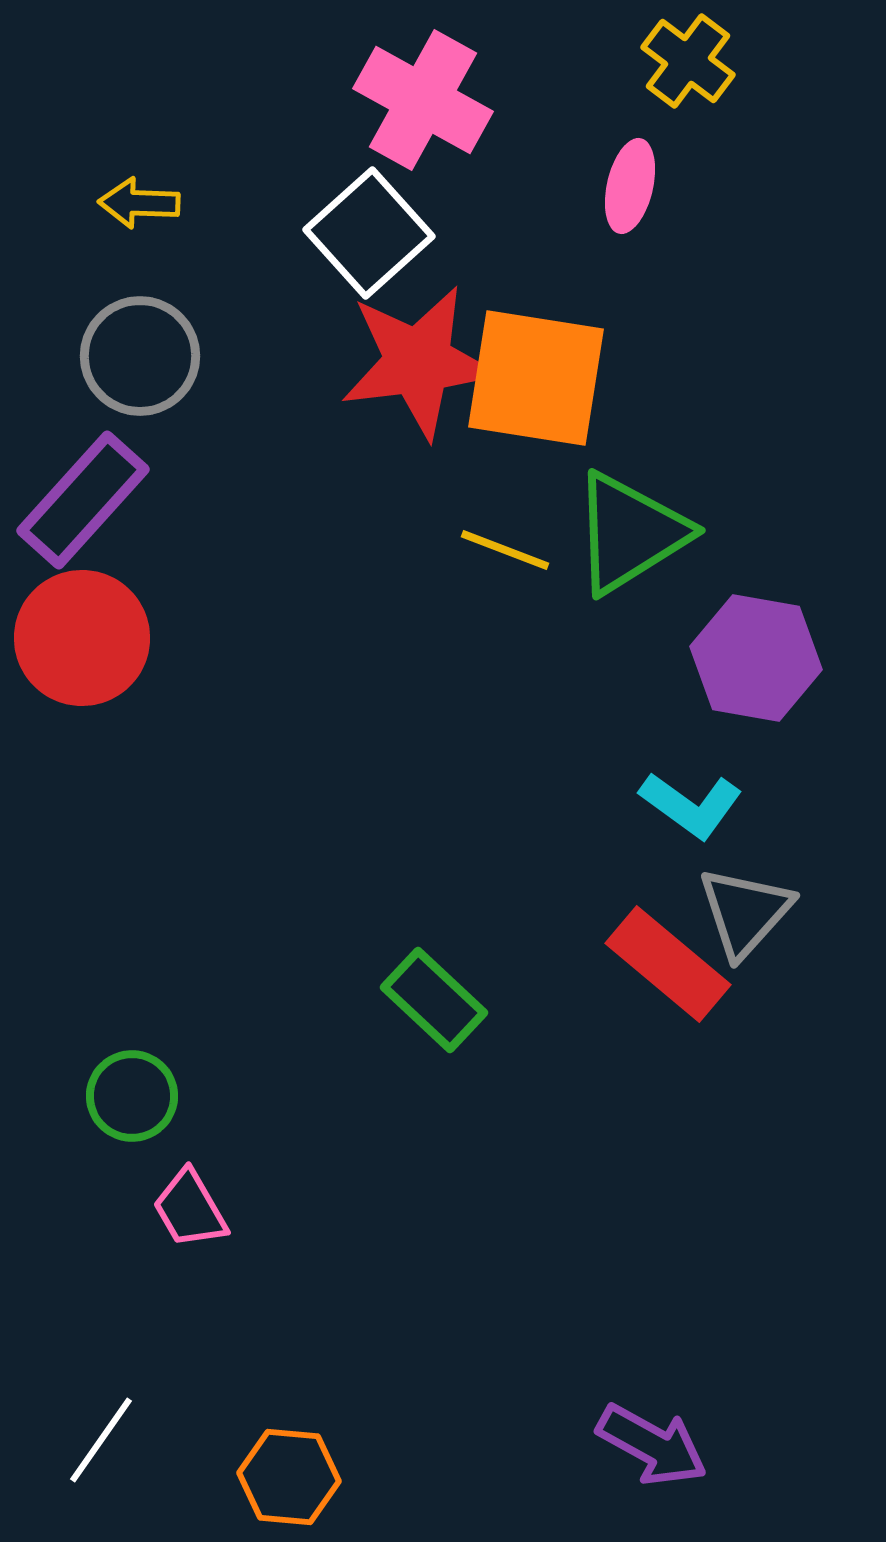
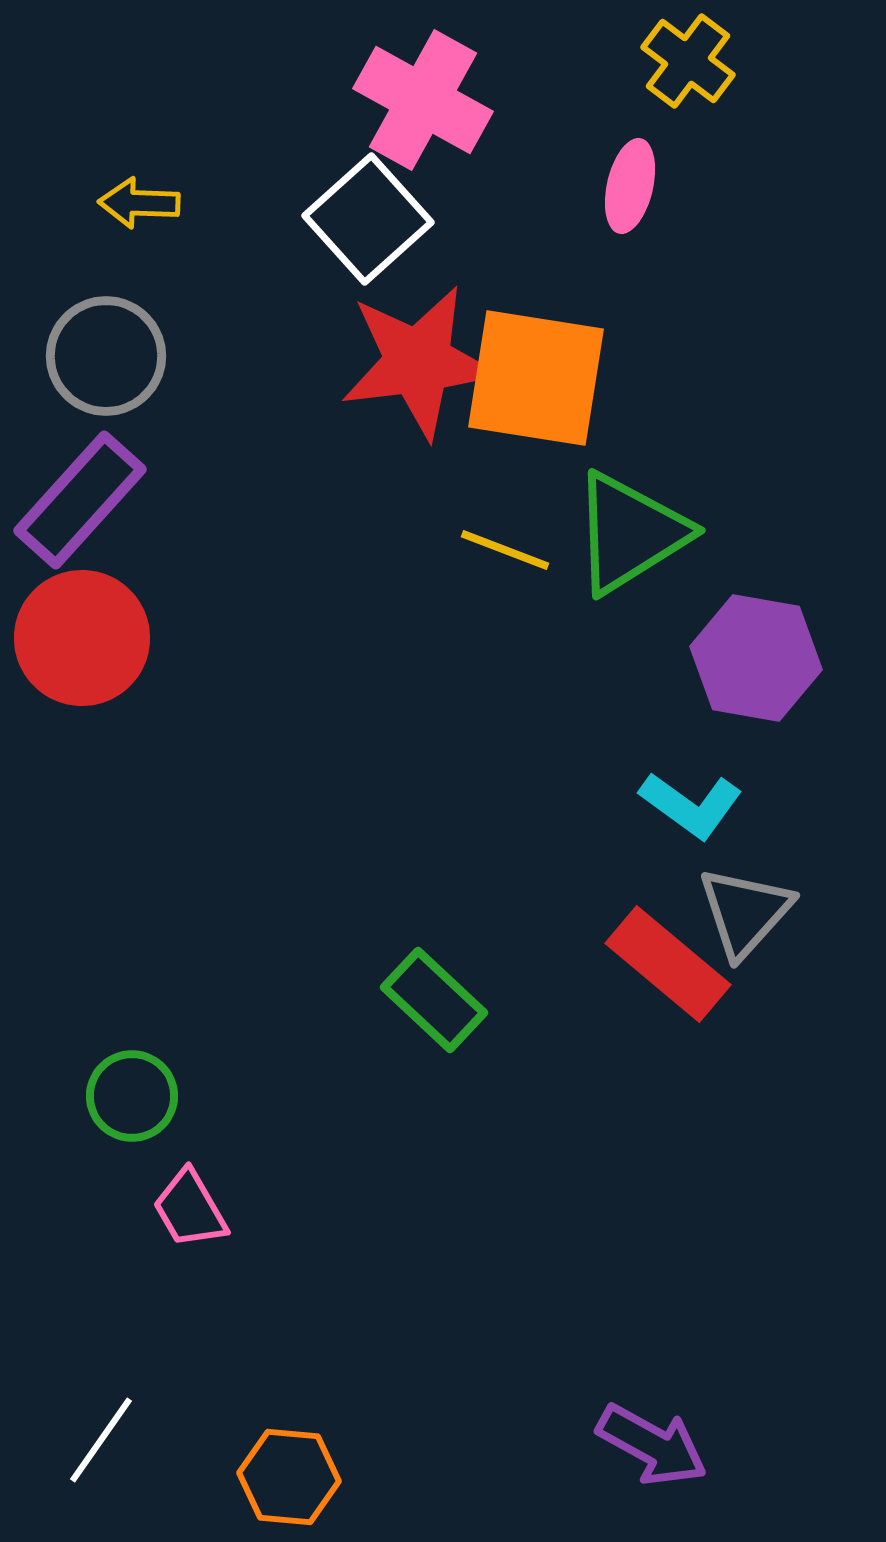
white square: moved 1 px left, 14 px up
gray circle: moved 34 px left
purple rectangle: moved 3 px left
